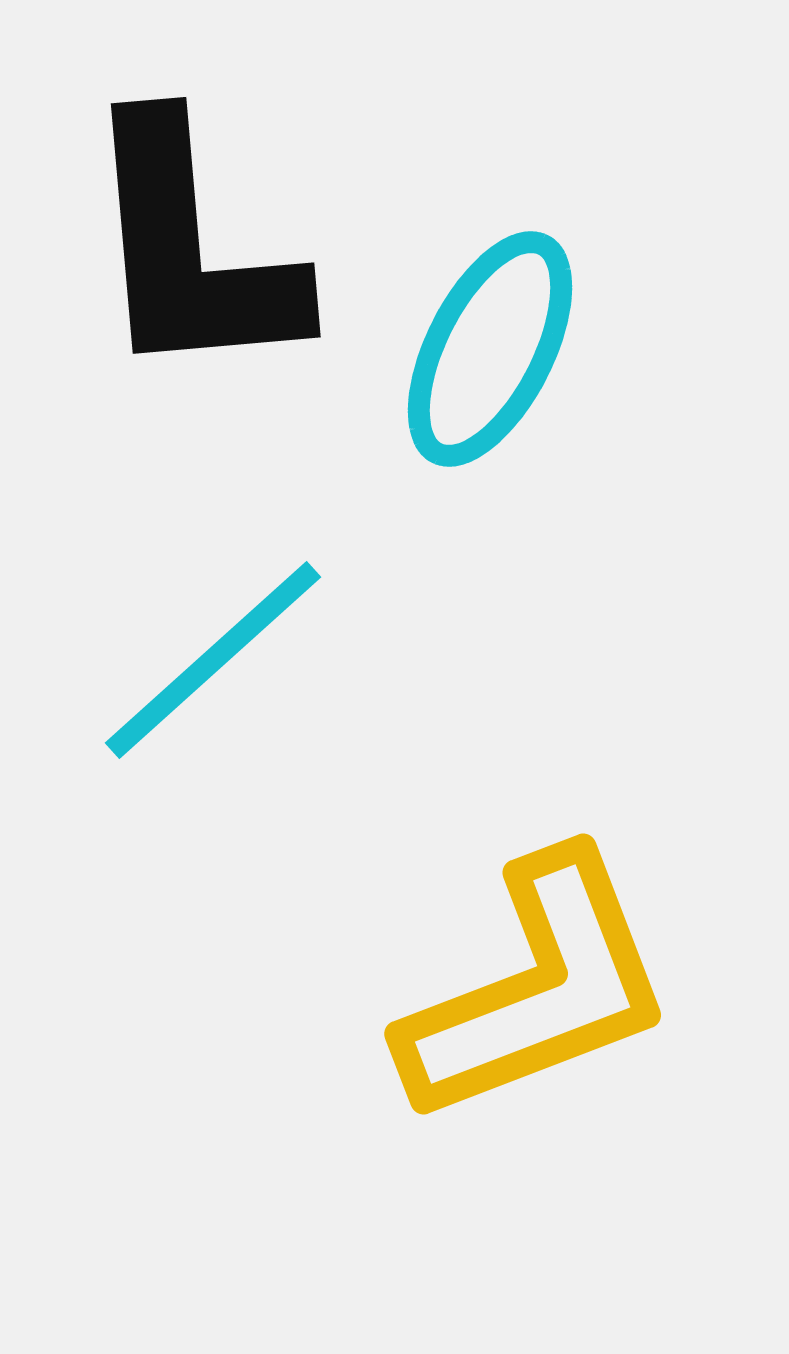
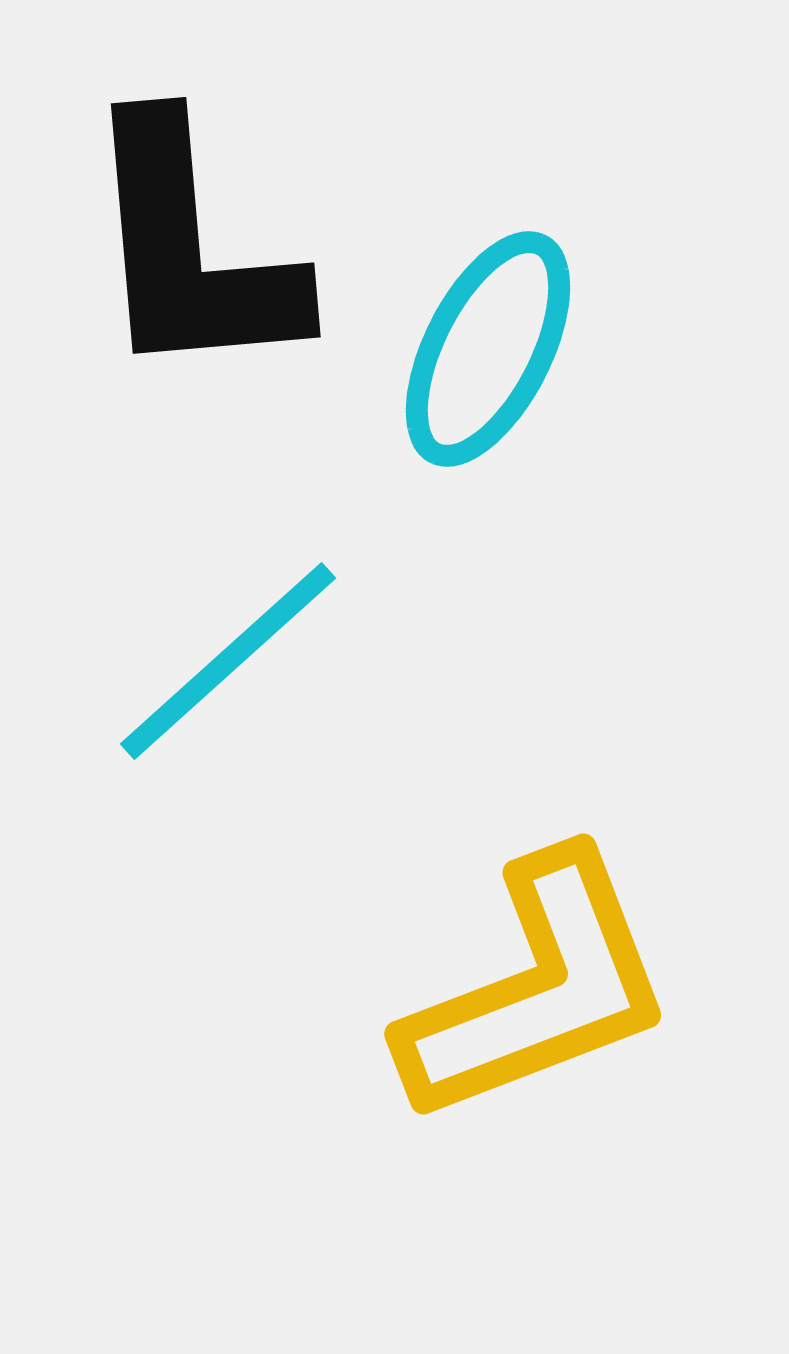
cyan ellipse: moved 2 px left
cyan line: moved 15 px right, 1 px down
